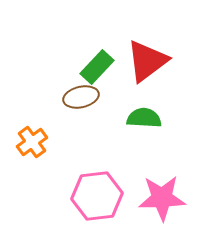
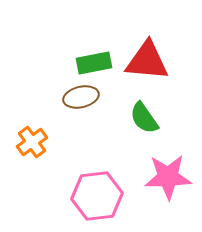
red triangle: rotated 42 degrees clockwise
green rectangle: moved 3 px left, 4 px up; rotated 36 degrees clockwise
green semicircle: rotated 128 degrees counterclockwise
pink star: moved 6 px right, 21 px up
